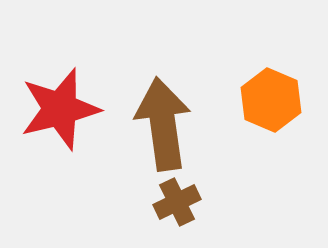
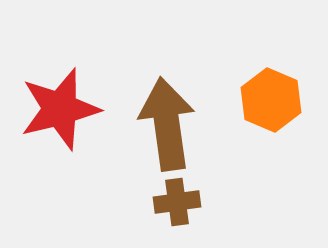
brown arrow: moved 4 px right
brown cross: rotated 18 degrees clockwise
